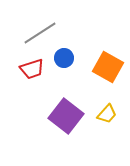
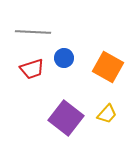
gray line: moved 7 px left, 1 px up; rotated 36 degrees clockwise
purple square: moved 2 px down
